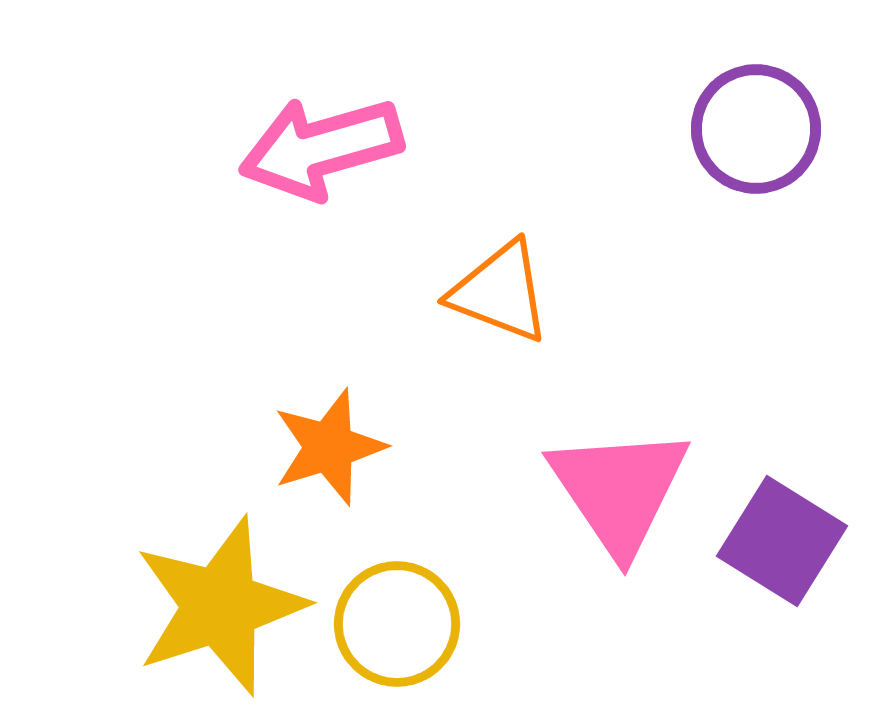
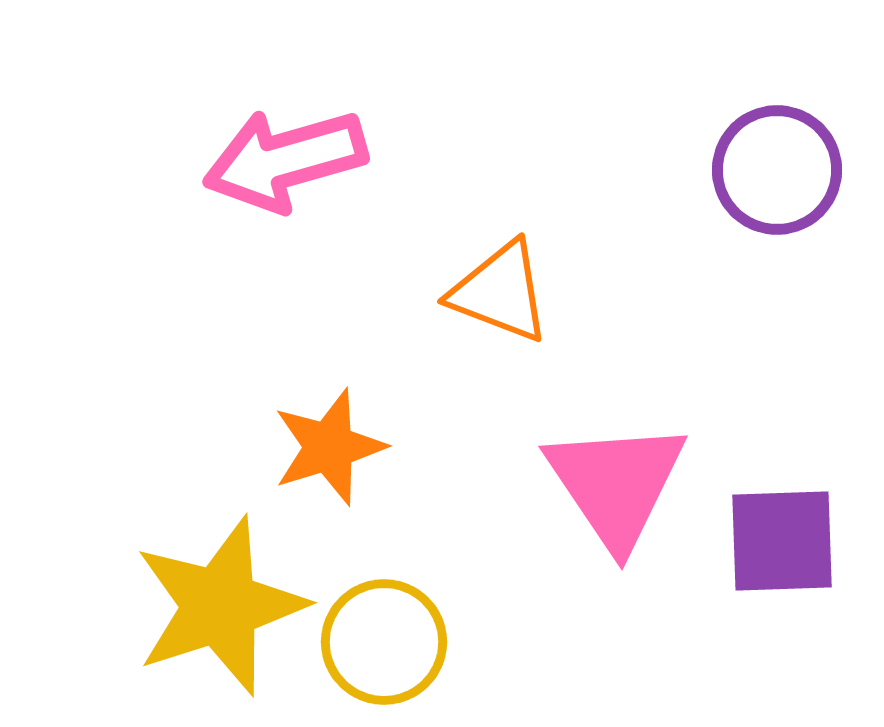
purple circle: moved 21 px right, 41 px down
pink arrow: moved 36 px left, 12 px down
pink triangle: moved 3 px left, 6 px up
purple square: rotated 34 degrees counterclockwise
yellow circle: moved 13 px left, 18 px down
